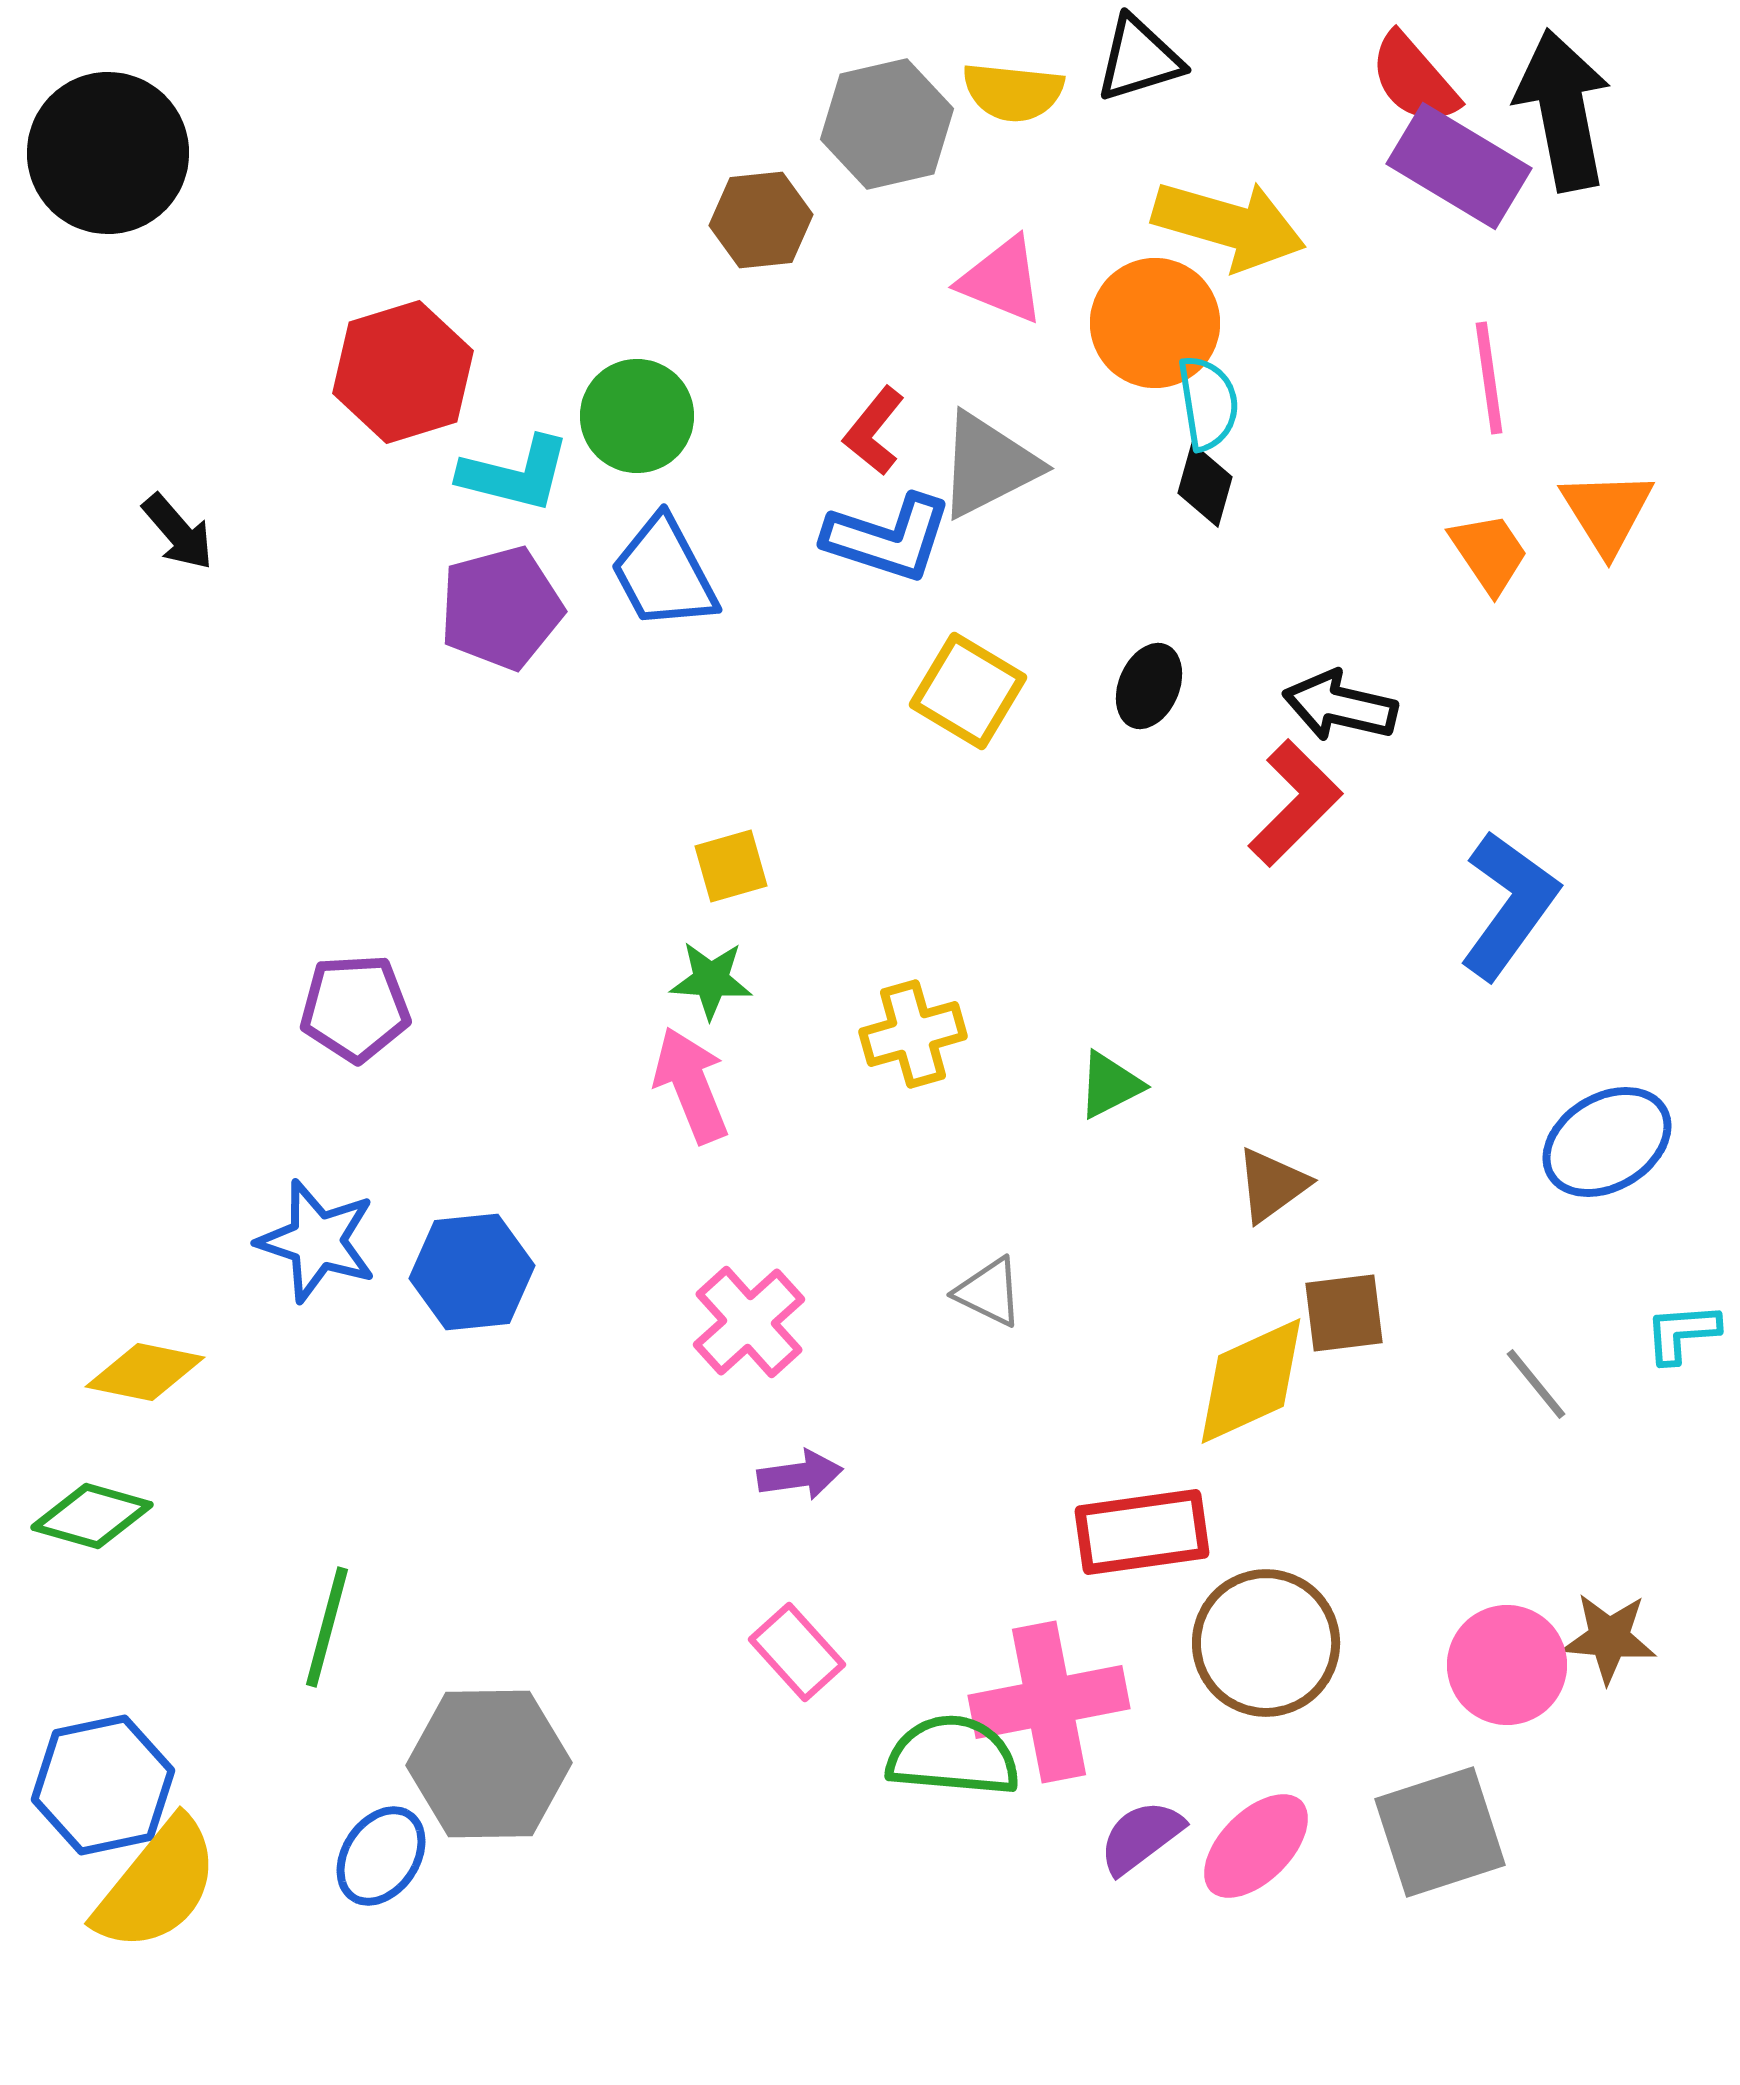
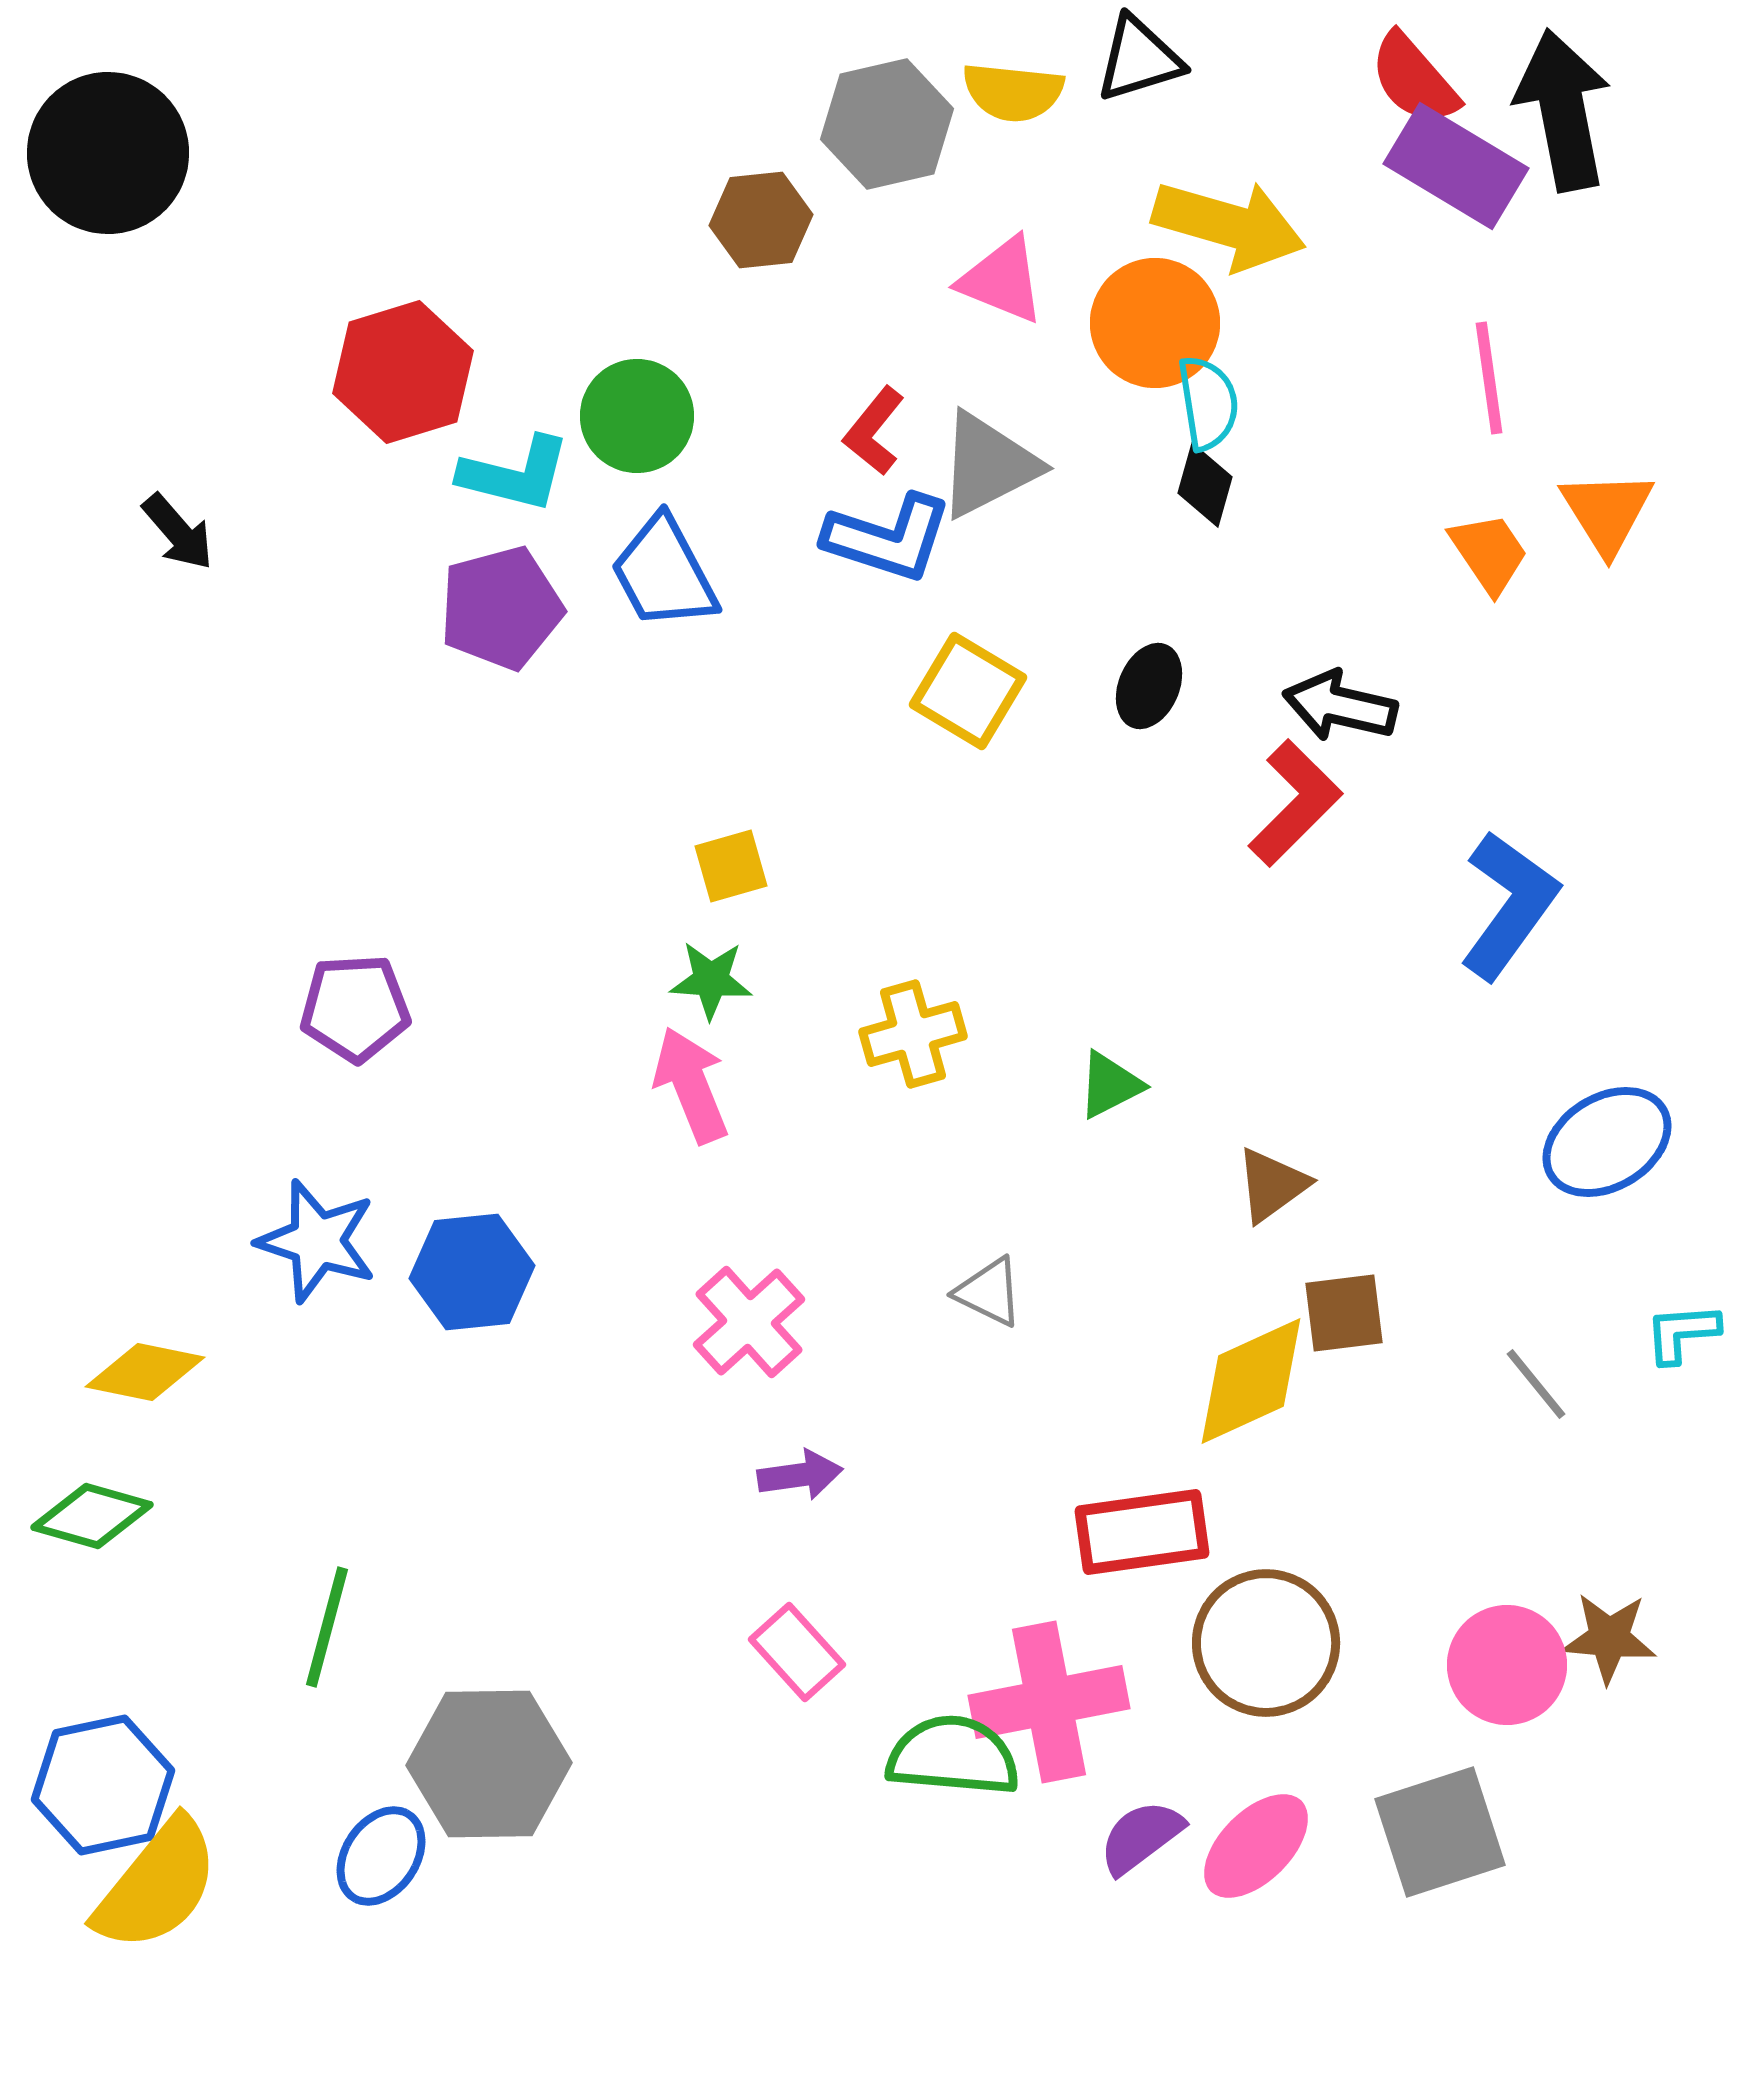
purple rectangle at (1459, 166): moved 3 px left
